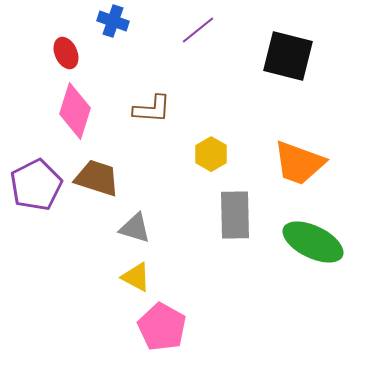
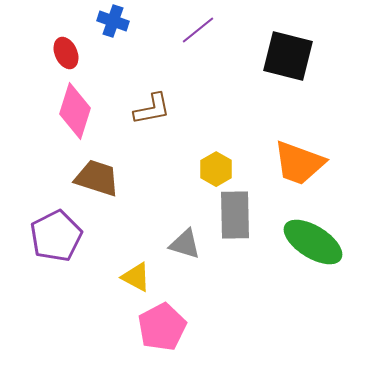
brown L-shape: rotated 15 degrees counterclockwise
yellow hexagon: moved 5 px right, 15 px down
purple pentagon: moved 20 px right, 51 px down
gray triangle: moved 50 px right, 16 px down
green ellipse: rotated 6 degrees clockwise
pink pentagon: rotated 15 degrees clockwise
